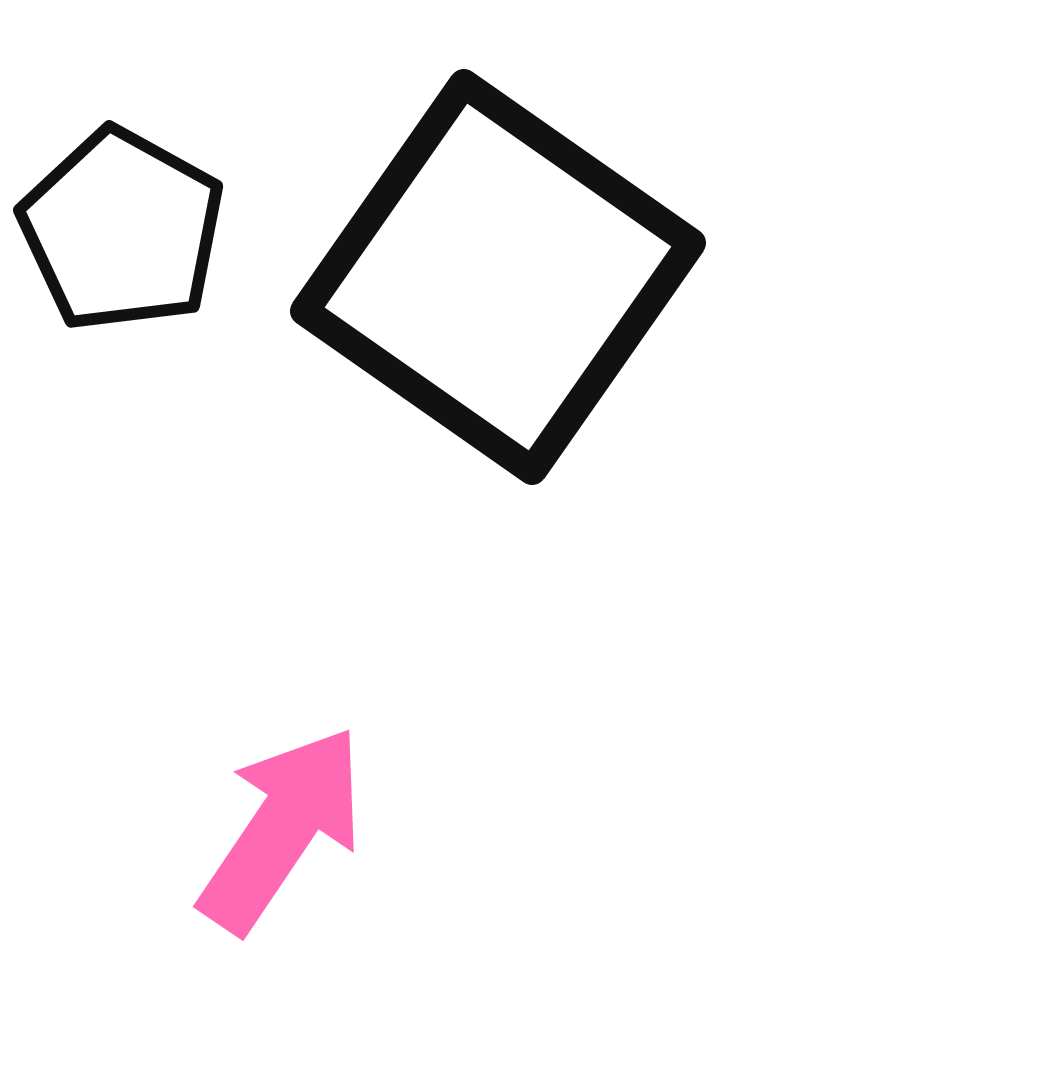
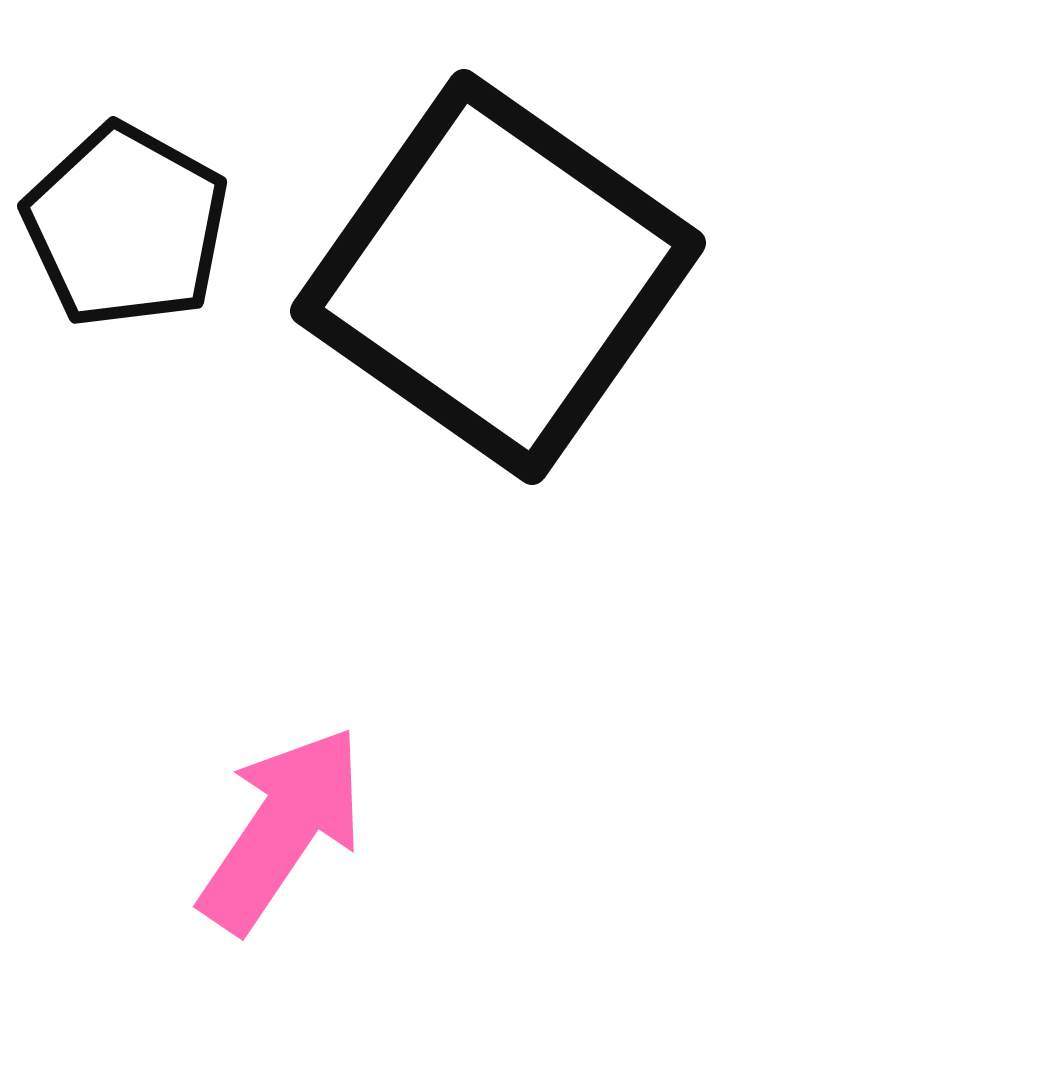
black pentagon: moved 4 px right, 4 px up
